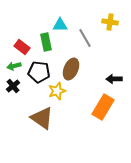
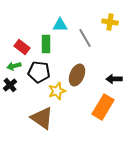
green rectangle: moved 2 px down; rotated 12 degrees clockwise
brown ellipse: moved 6 px right, 6 px down
black cross: moved 3 px left, 1 px up
